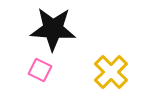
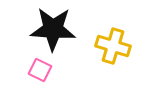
yellow cross: moved 2 px right, 26 px up; rotated 28 degrees counterclockwise
